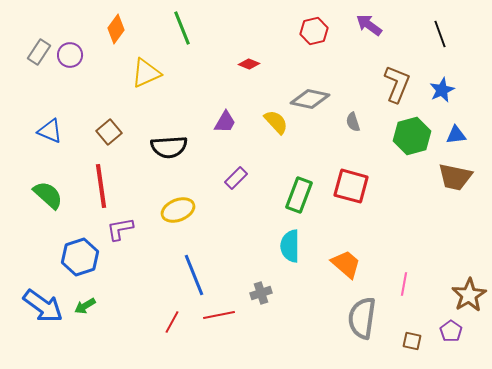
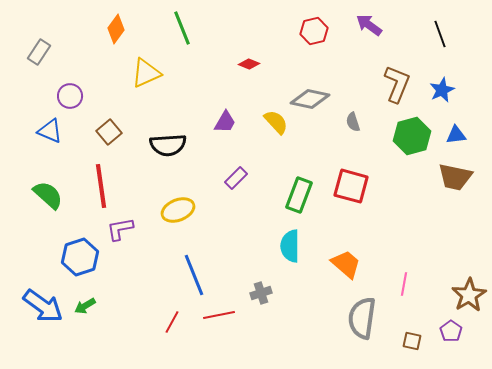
purple circle at (70, 55): moved 41 px down
black semicircle at (169, 147): moved 1 px left, 2 px up
